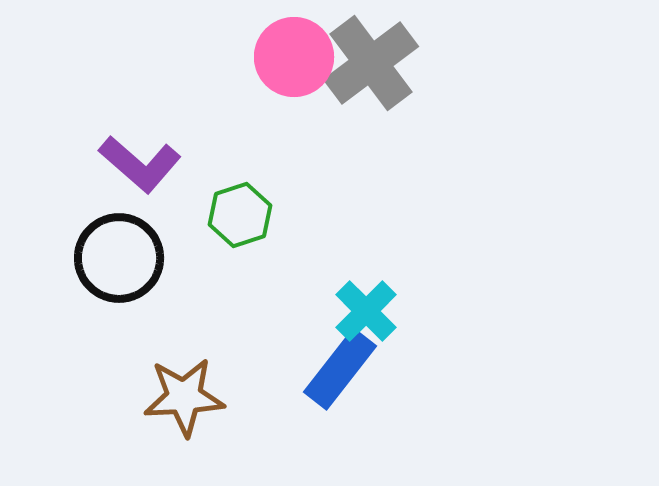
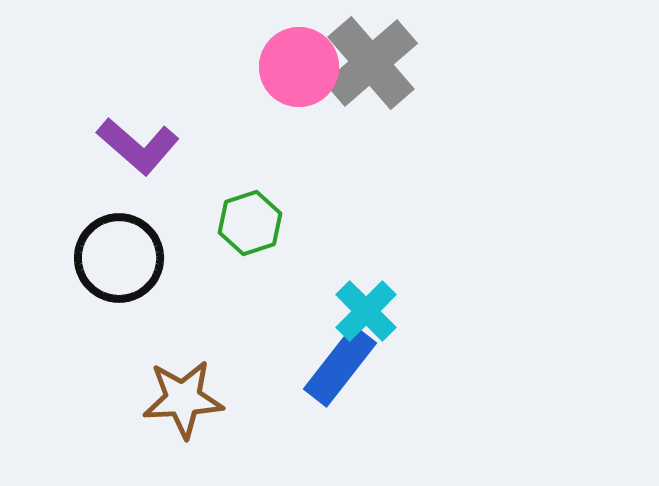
pink circle: moved 5 px right, 10 px down
gray cross: rotated 4 degrees counterclockwise
purple L-shape: moved 2 px left, 18 px up
green hexagon: moved 10 px right, 8 px down
blue rectangle: moved 3 px up
brown star: moved 1 px left, 2 px down
